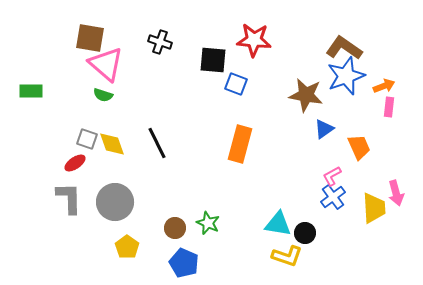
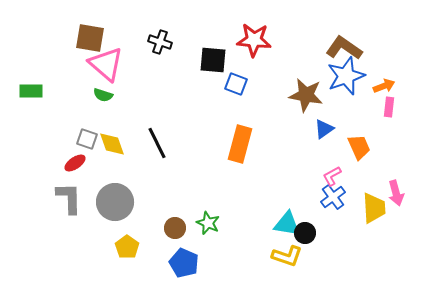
cyan triangle: moved 9 px right
